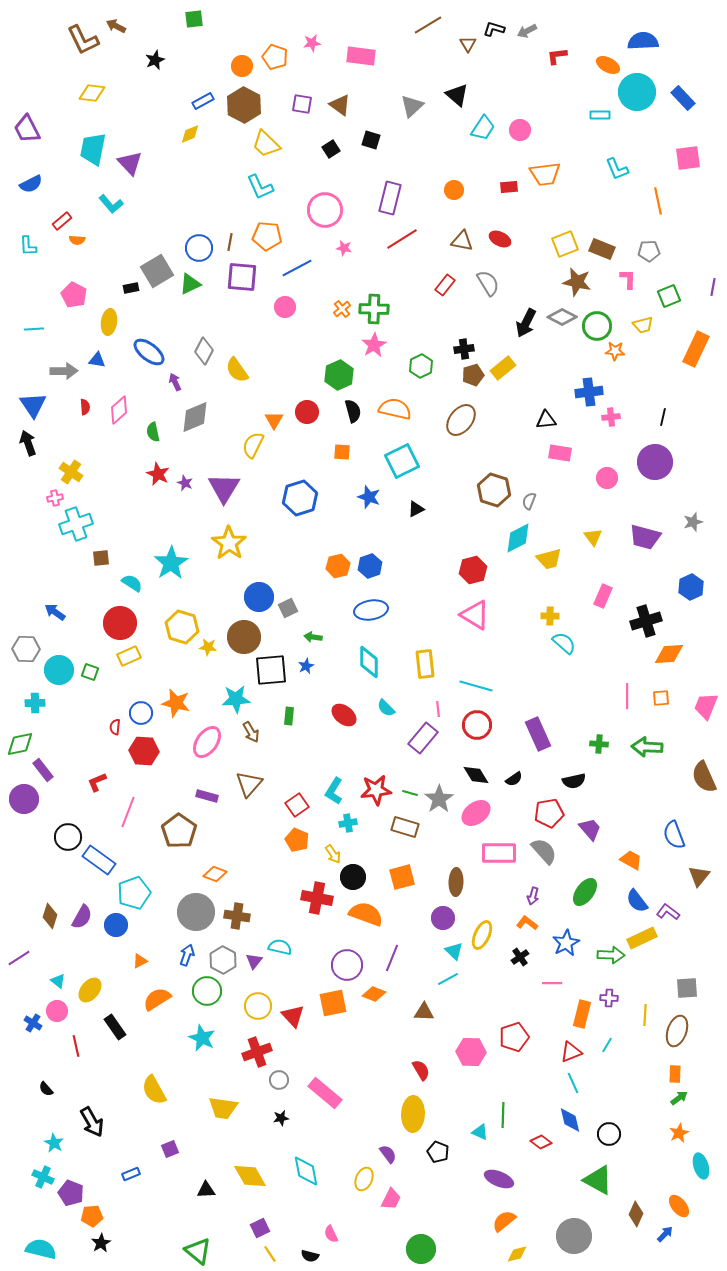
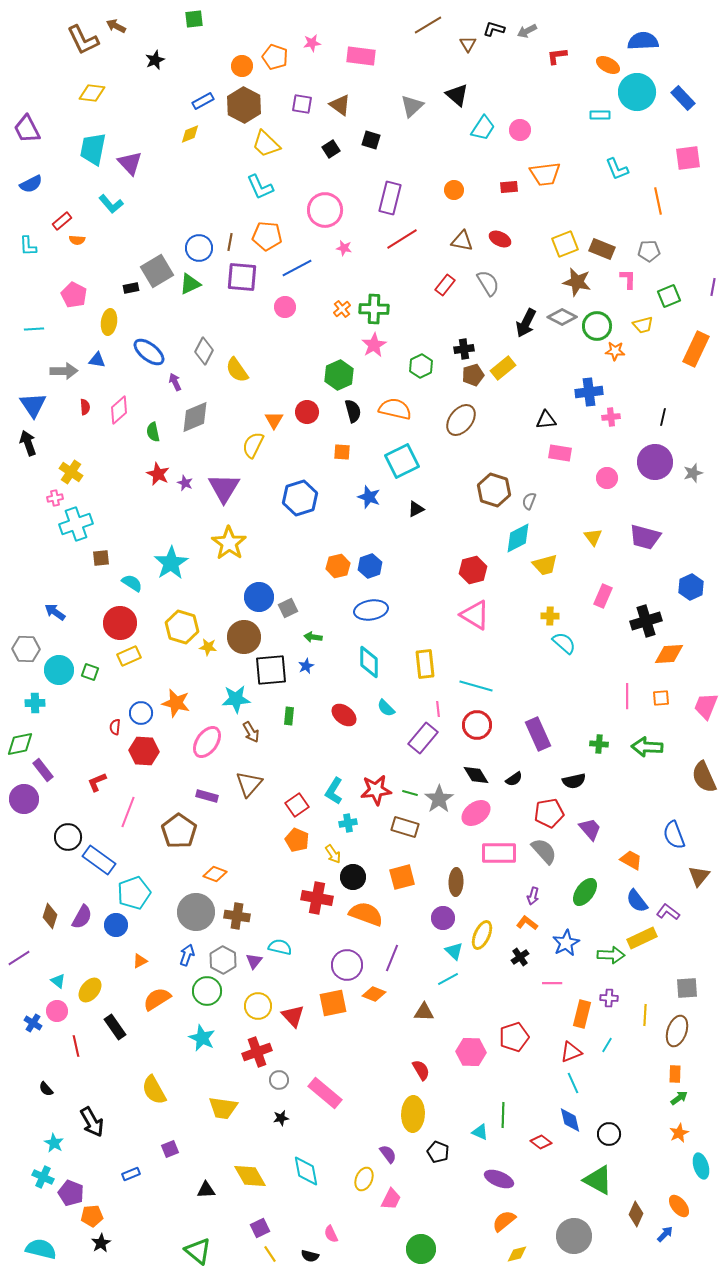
gray star at (693, 522): moved 49 px up
yellow trapezoid at (549, 559): moved 4 px left, 6 px down
